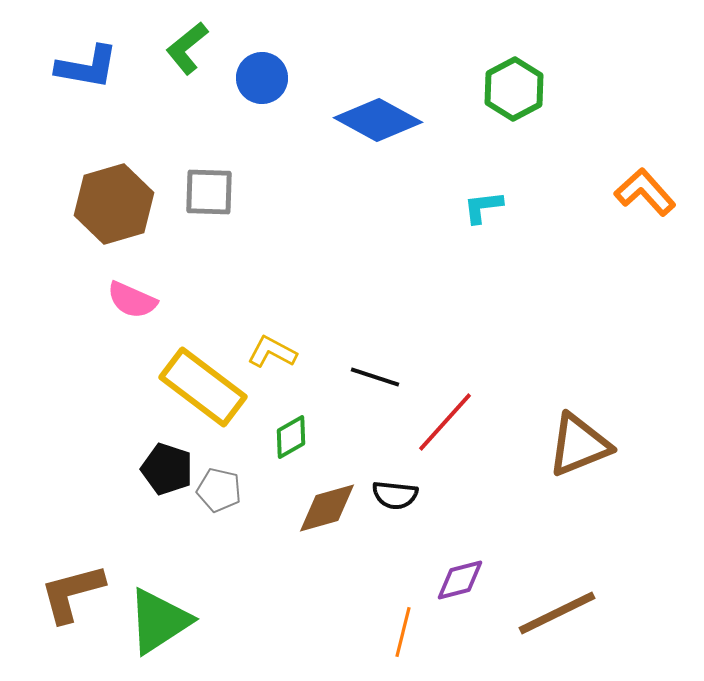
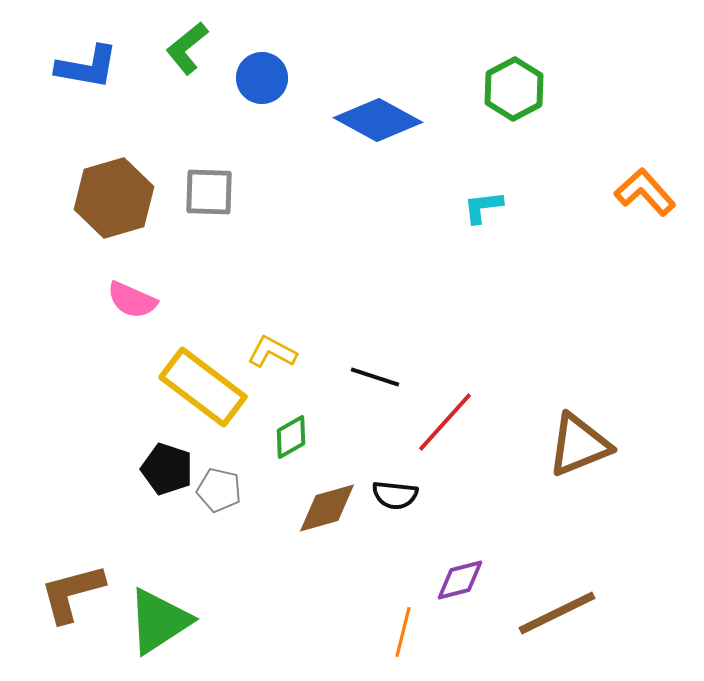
brown hexagon: moved 6 px up
